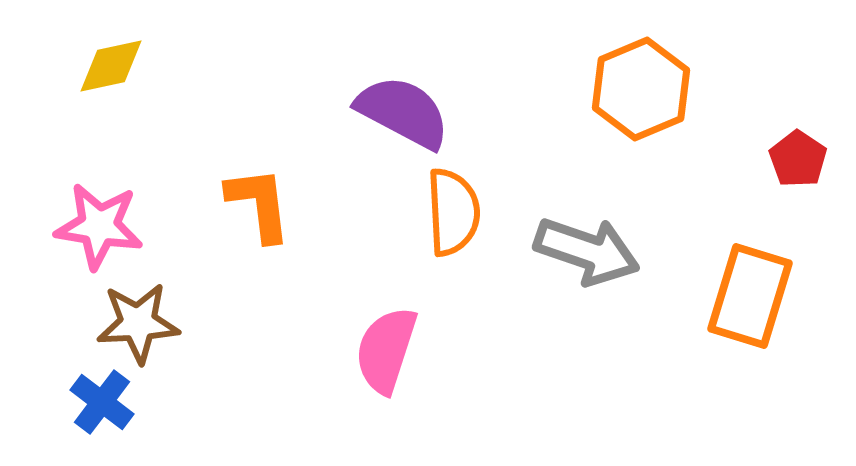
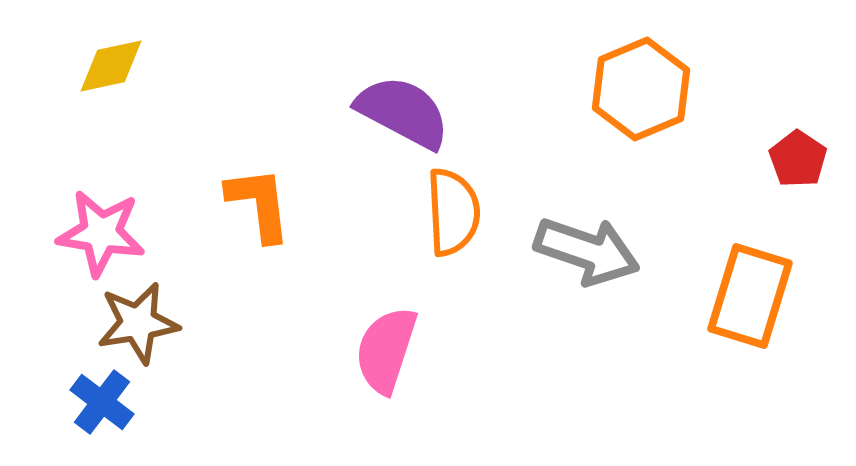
pink star: moved 2 px right, 7 px down
brown star: rotated 6 degrees counterclockwise
